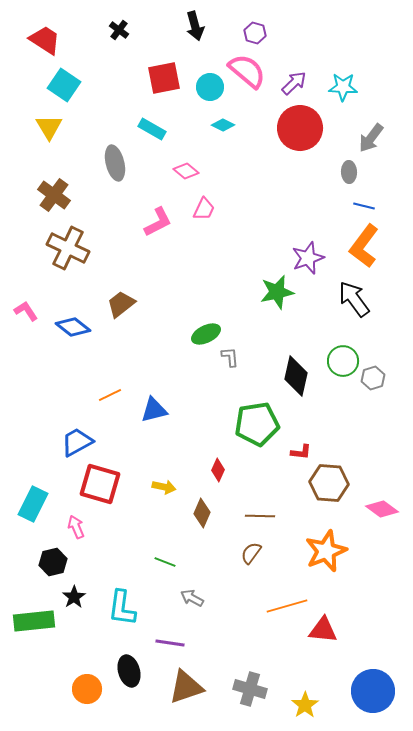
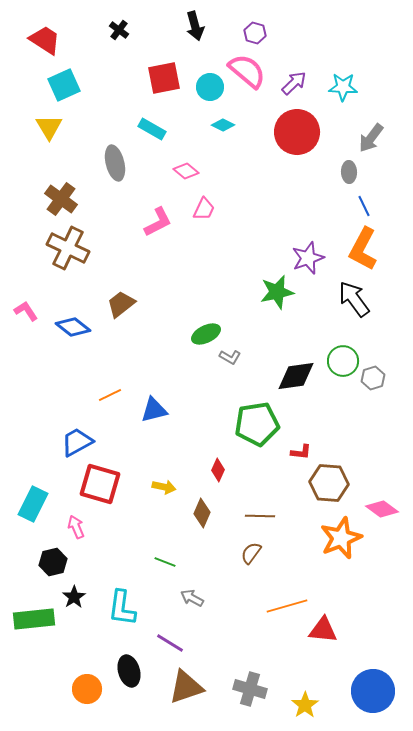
cyan square at (64, 85): rotated 32 degrees clockwise
red circle at (300, 128): moved 3 px left, 4 px down
brown cross at (54, 195): moved 7 px right, 4 px down
blue line at (364, 206): rotated 50 degrees clockwise
orange L-shape at (364, 246): moved 1 px left, 3 px down; rotated 9 degrees counterclockwise
gray L-shape at (230, 357): rotated 125 degrees clockwise
black diamond at (296, 376): rotated 69 degrees clockwise
orange star at (326, 551): moved 15 px right, 13 px up
green rectangle at (34, 621): moved 2 px up
purple line at (170, 643): rotated 24 degrees clockwise
